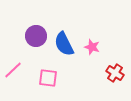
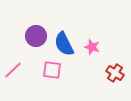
pink square: moved 4 px right, 8 px up
